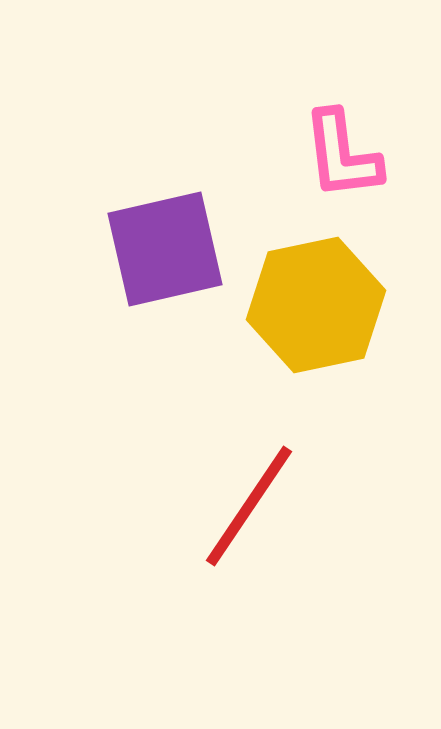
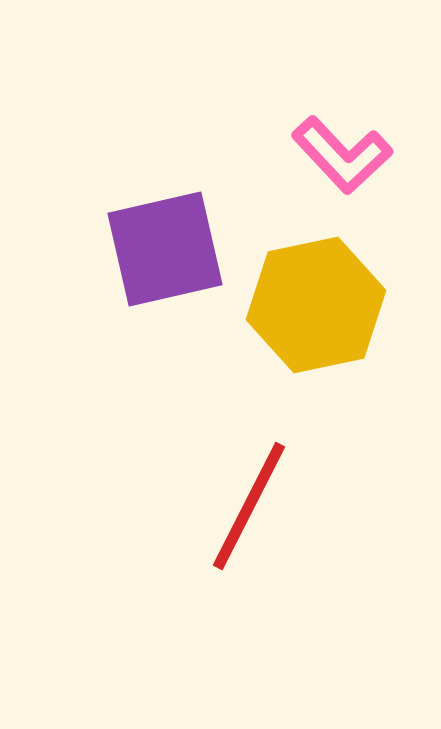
pink L-shape: rotated 36 degrees counterclockwise
red line: rotated 7 degrees counterclockwise
